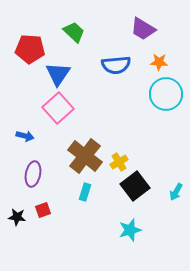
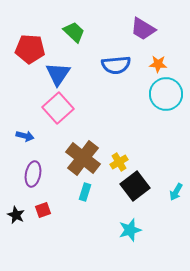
orange star: moved 1 px left, 2 px down
brown cross: moved 2 px left, 2 px down
black star: moved 1 px left, 2 px up; rotated 18 degrees clockwise
